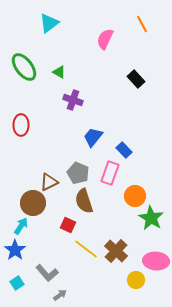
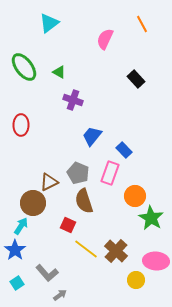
blue trapezoid: moved 1 px left, 1 px up
